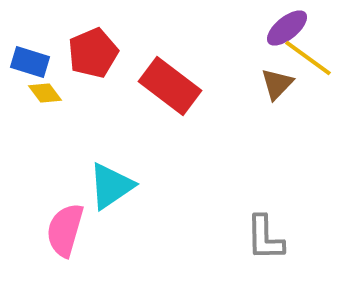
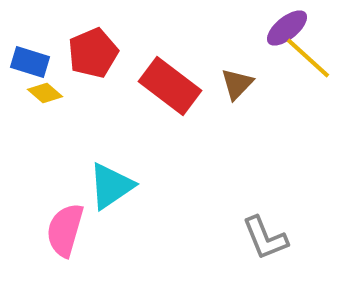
yellow line: rotated 6 degrees clockwise
brown triangle: moved 40 px left
yellow diamond: rotated 12 degrees counterclockwise
gray L-shape: rotated 21 degrees counterclockwise
